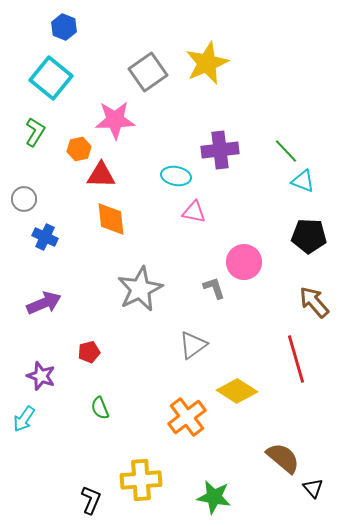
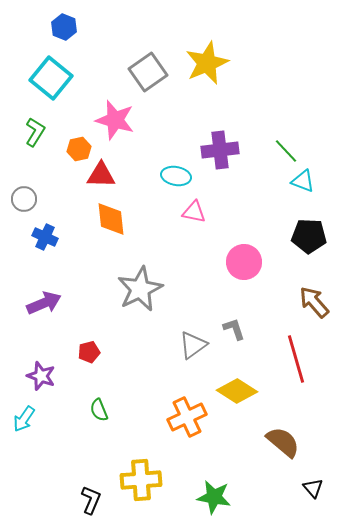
pink star: rotated 18 degrees clockwise
gray L-shape: moved 20 px right, 41 px down
green semicircle: moved 1 px left, 2 px down
orange cross: rotated 12 degrees clockwise
brown semicircle: moved 16 px up
